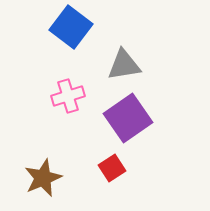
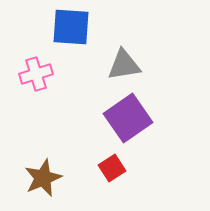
blue square: rotated 33 degrees counterclockwise
pink cross: moved 32 px left, 22 px up
